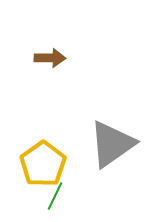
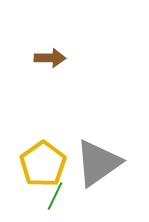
gray triangle: moved 14 px left, 19 px down
